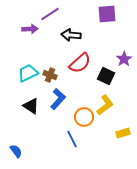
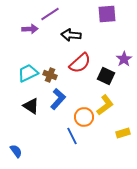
blue line: moved 3 px up
